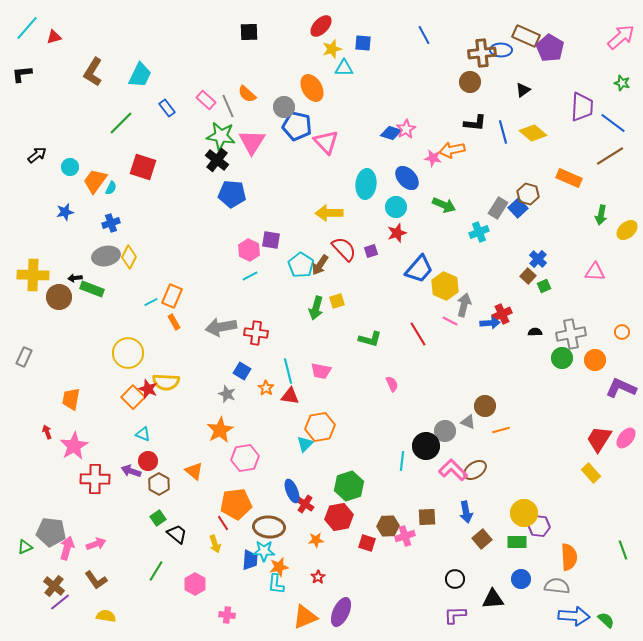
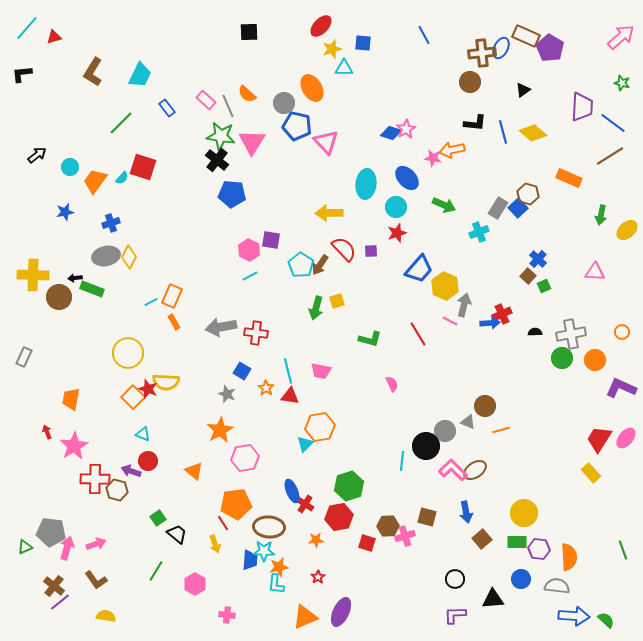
blue ellipse at (501, 50): moved 2 px up; rotated 65 degrees counterclockwise
gray circle at (284, 107): moved 4 px up
cyan semicircle at (111, 188): moved 11 px right, 10 px up; rotated 16 degrees clockwise
purple square at (371, 251): rotated 16 degrees clockwise
brown hexagon at (159, 484): moved 42 px left, 6 px down; rotated 15 degrees counterclockwise
brown square at (427, 517): rotated 18 degrees clockwise
purple hexagon at (539, 526): moved 23 px down
